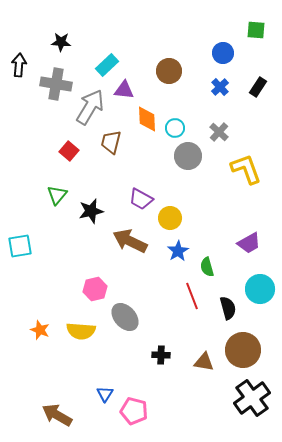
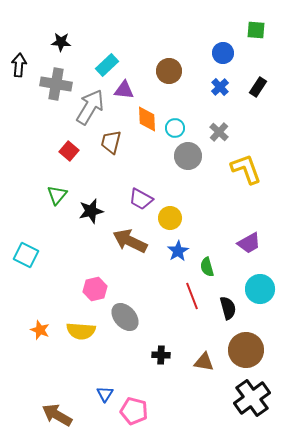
cyan square at (20, 246): moved 6 px right, 9 px down; rotated 35 degrees clockwise
brown circle at (243, 350): moved 3 px right
